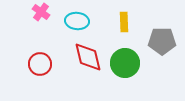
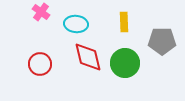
cyan ellipse: moved 1 px left, 3 px down
